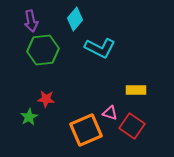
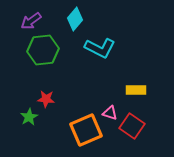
purple arrow: rotated 65 degrees clockwise
